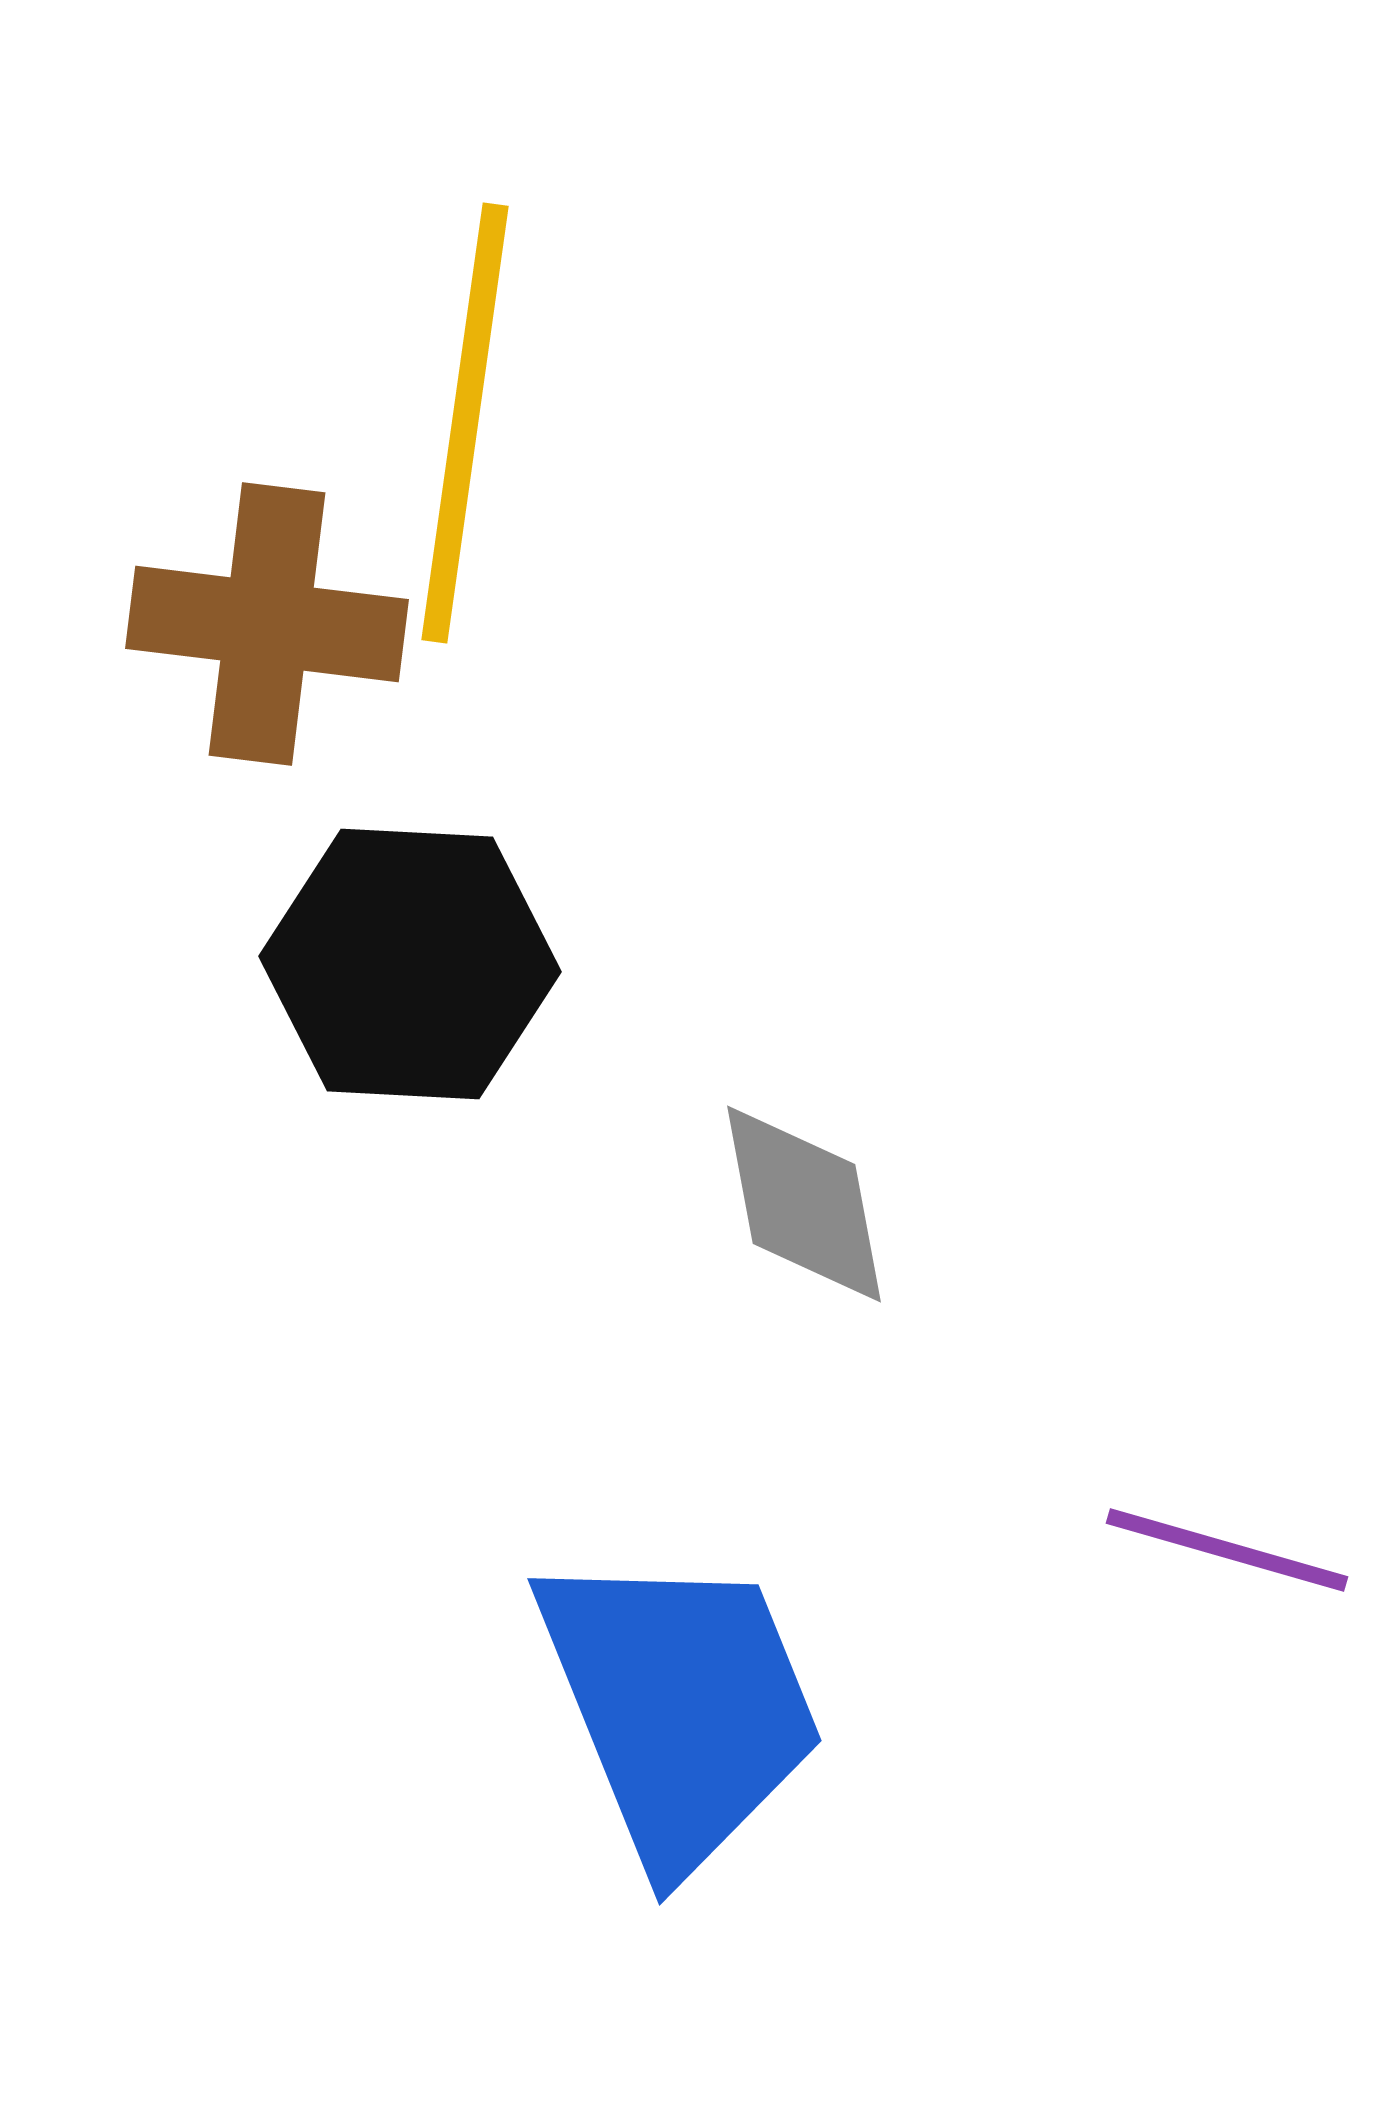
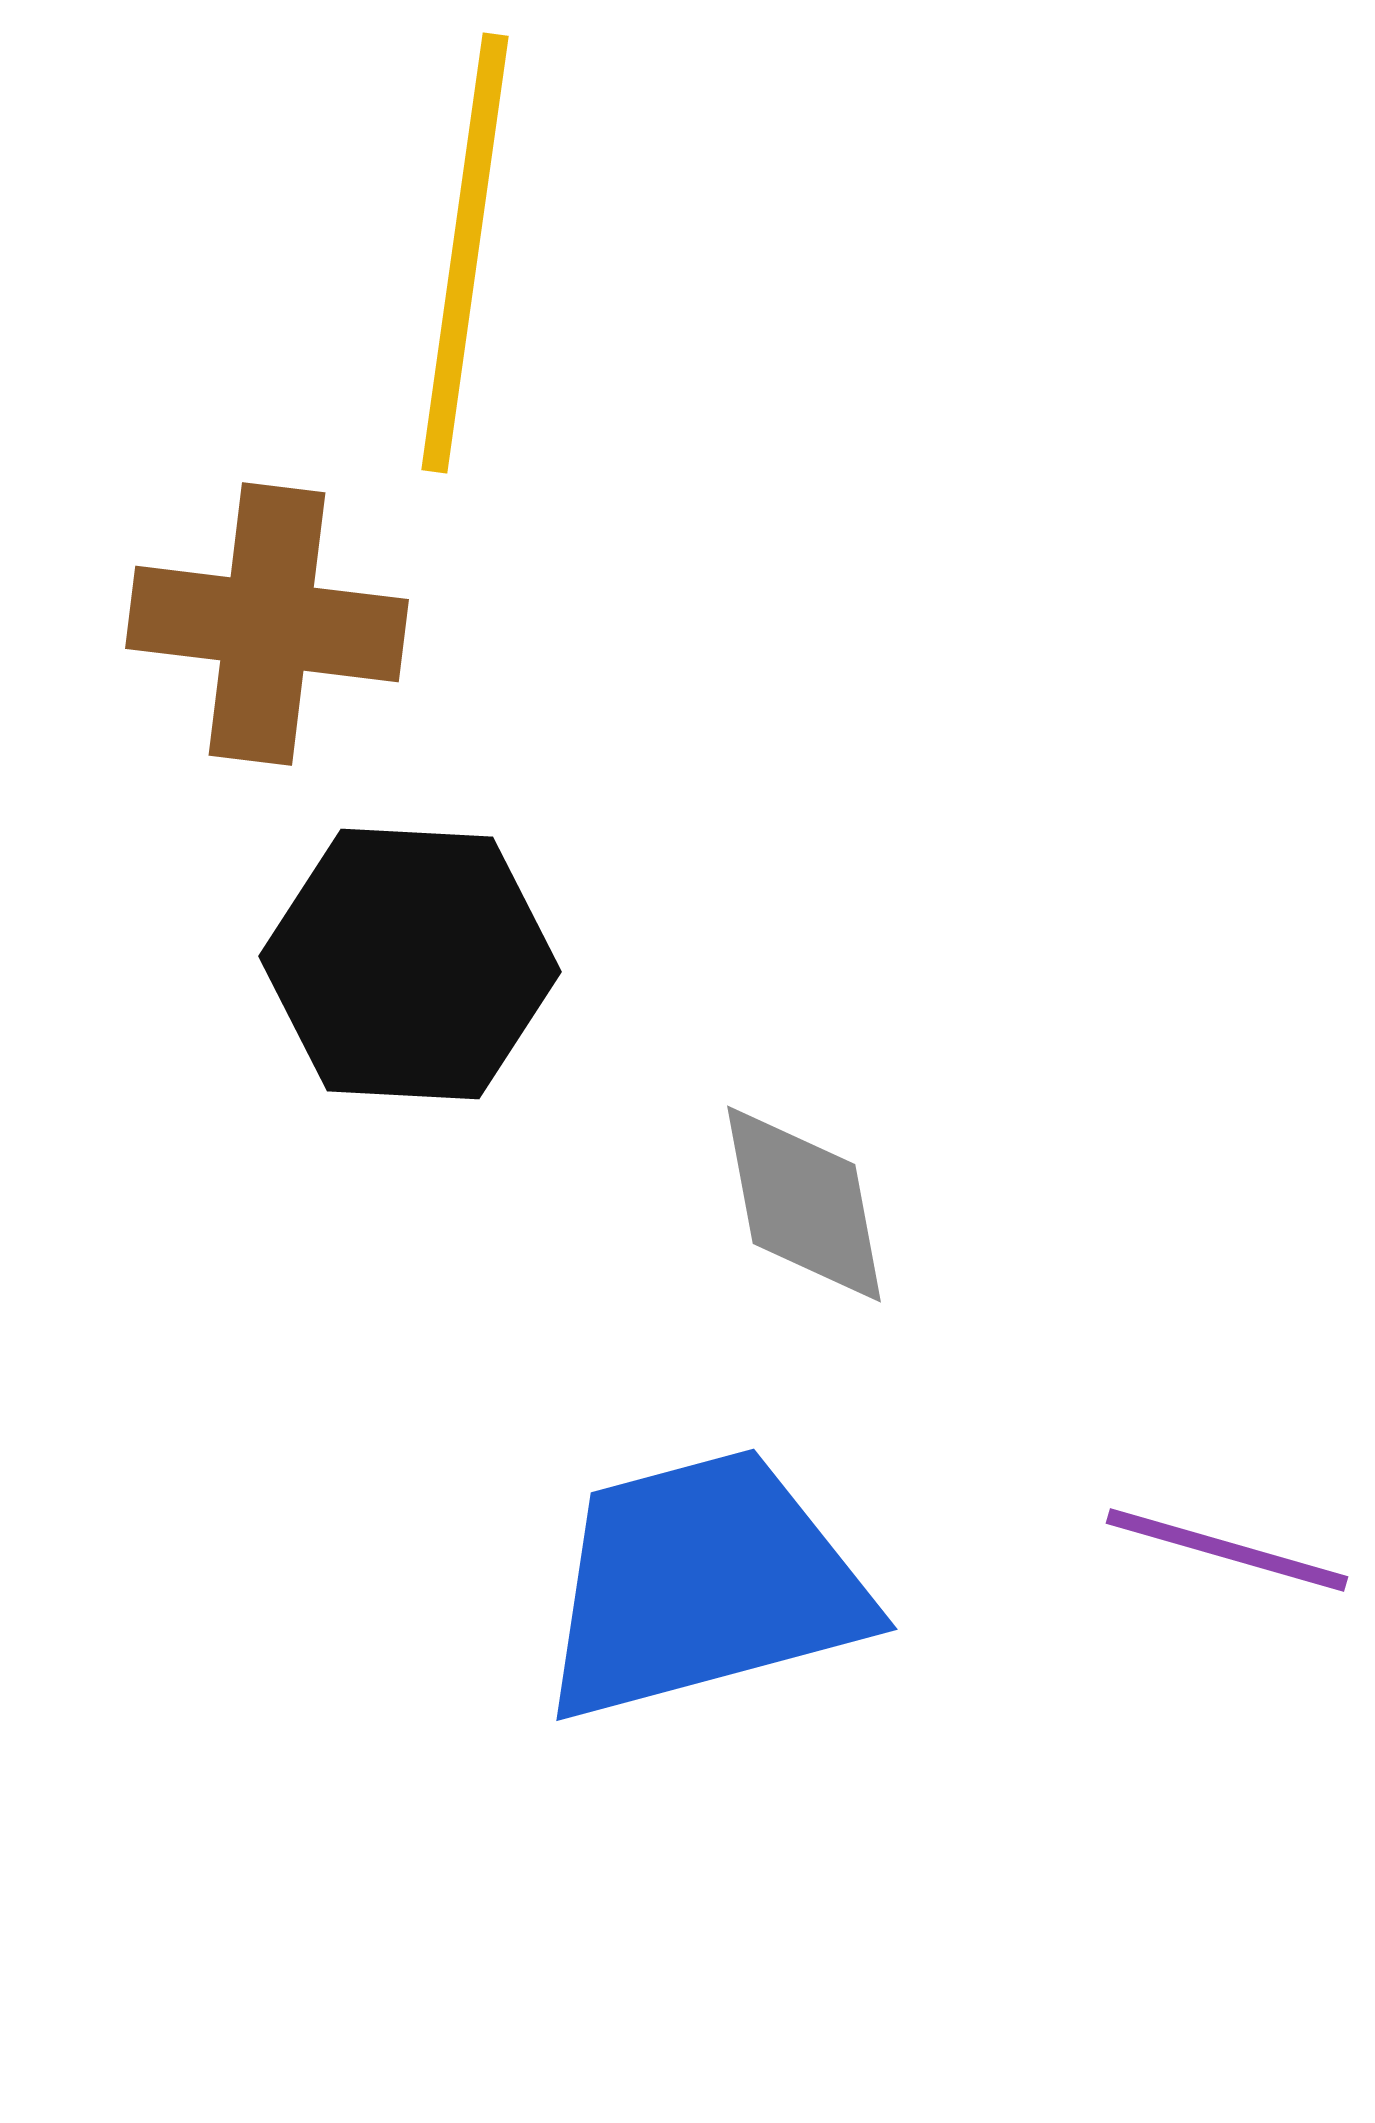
yellow line: moved 170 px up
blue trapezoid: moved 23 px right, 122 px up; rotated 83 degrees counterclockwise
